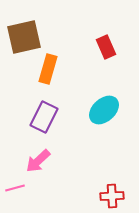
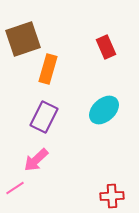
brown square: moved 1 px left, 2 px down; rotated 6 degrees counterclockwise
pink arrow: moved 2 px left, 1 px up
pink line: rotated 18 degrees counterclockwise
